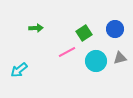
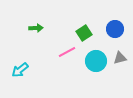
cyan arrow: moved 1 px right
